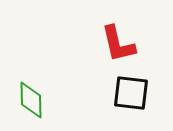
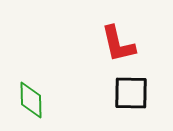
black square: rotated 6 degrees counterclockwise
